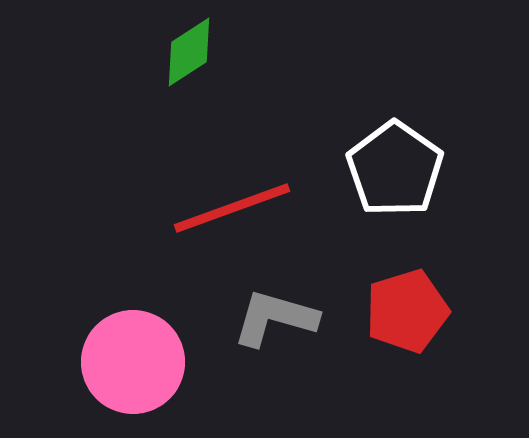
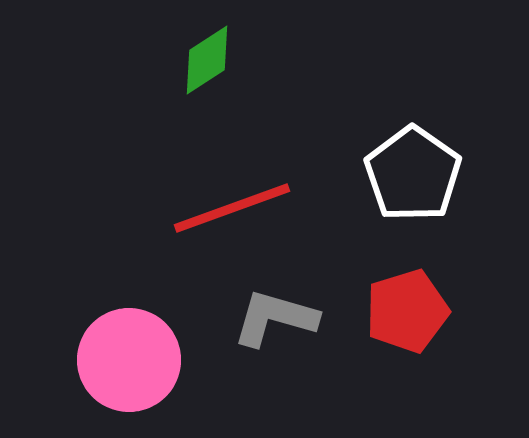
green diamond: moved 18 px right, 8 px down
white pentagon: moved 18 px right, 5 px down
pink circle: moved 4 px left, 2 px up
